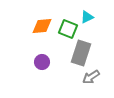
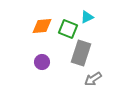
gray arrow: moved 2 px right, 2 px down
